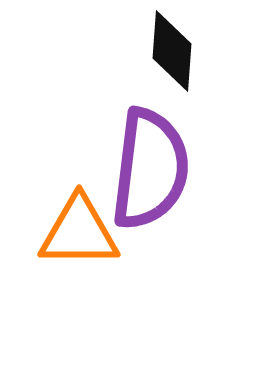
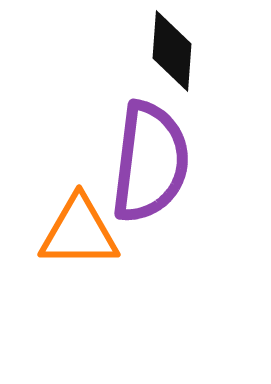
purple semicircle: moved 7 px up
